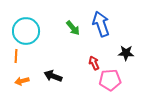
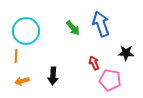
black arrow: rotated 108 degrees counterclockwise
pink pentagon: rotated 15 degrees clockwise
